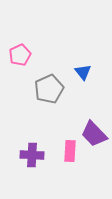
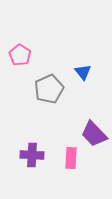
pink pentagon: rotated 15 degrees counterclockwise
pink rectangle: moved 1 px right, 7 px down
